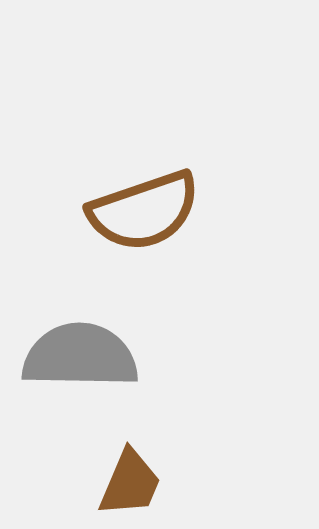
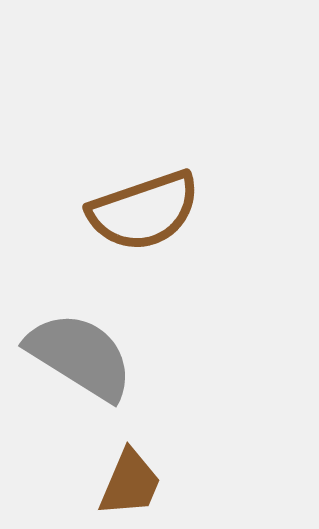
gray semicircle: rotated 31 degrees clockwise
